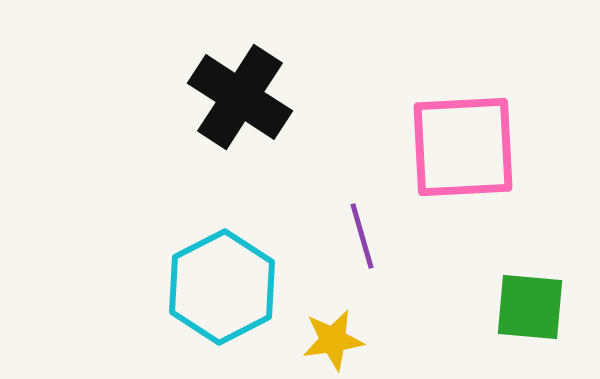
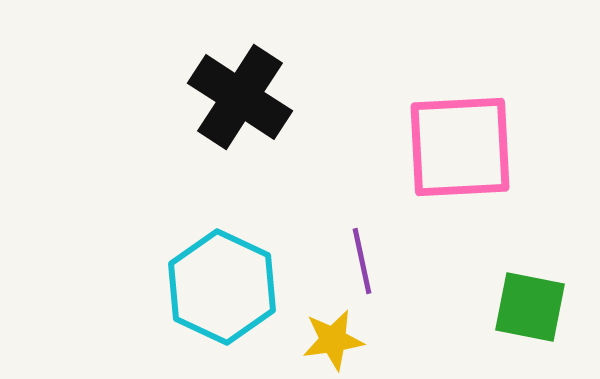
pink square: moved 3 px left
purple line: moved 25 px down; rotated 4 degrees clockwise
cyan hexagon: rotated 8 degrees counterclockwise
green square: rotated 6 degrees clockwise
